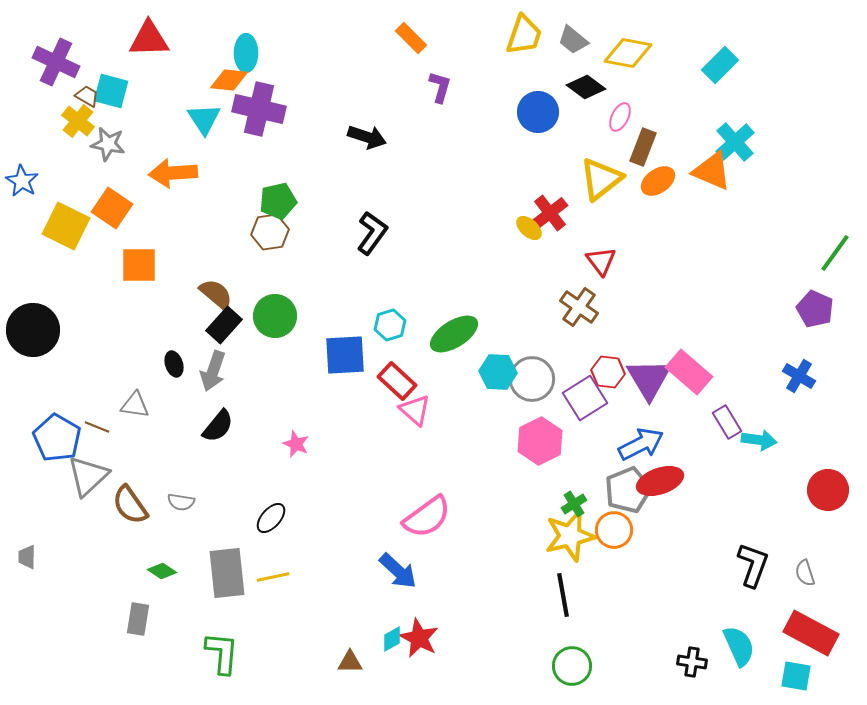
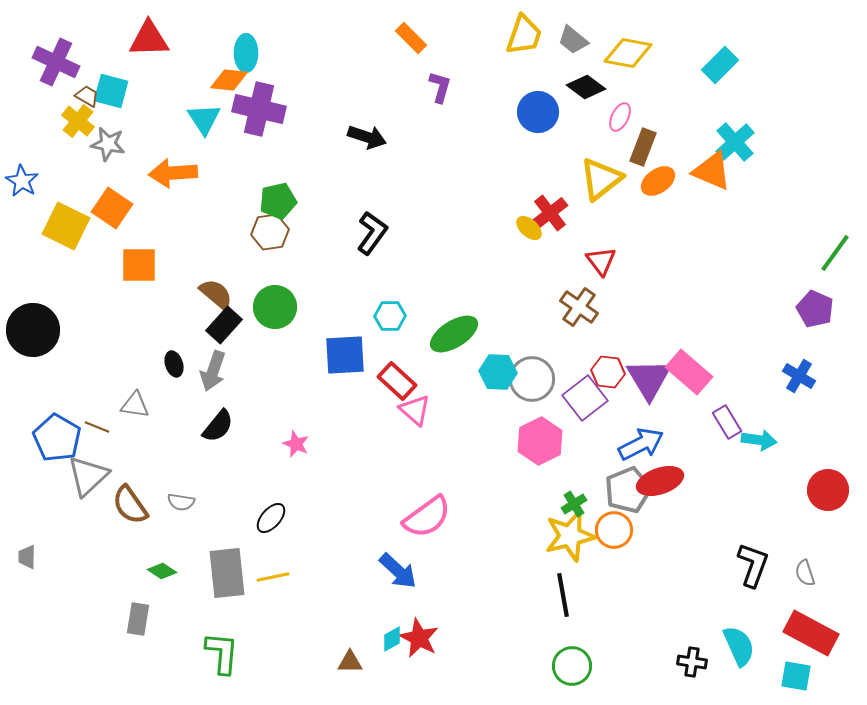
green circle at (275, 316): moved 9 px up
cyan hexagon at (390, 325): moved 9 px up; rotated 16 degrees clockwise
purple square at (585, 398): rotated 6 degrees counterclockwise
